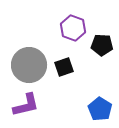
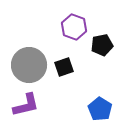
purple hexagon: moved 1 px right, 1 px up
black pentagon: rotated 15 degrees counterclockwise
